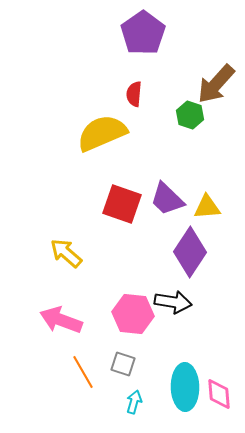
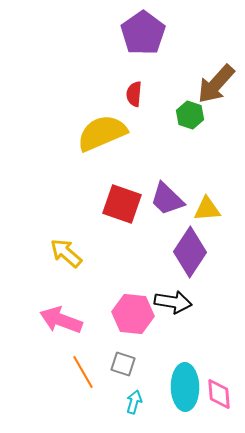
yellow triangle: moved 2 px down
